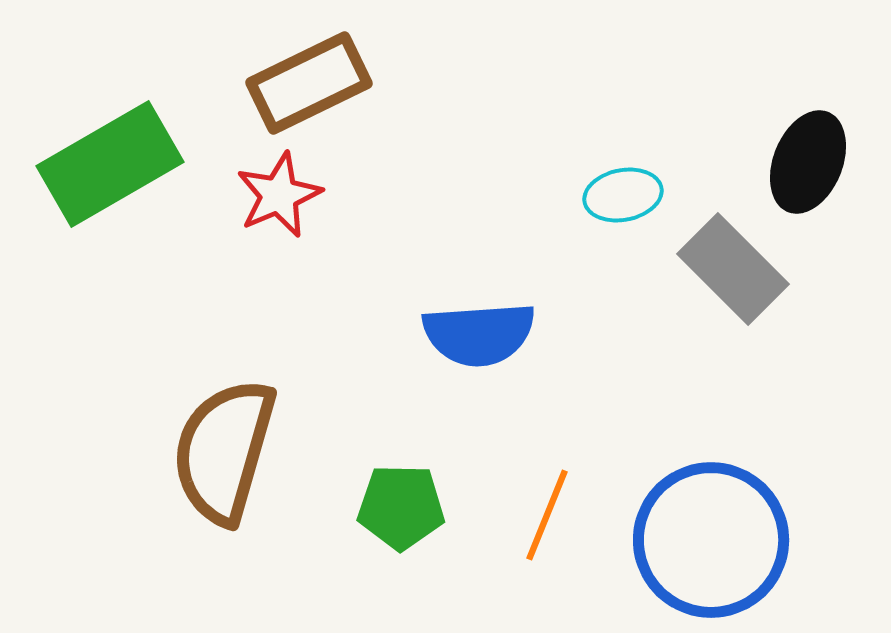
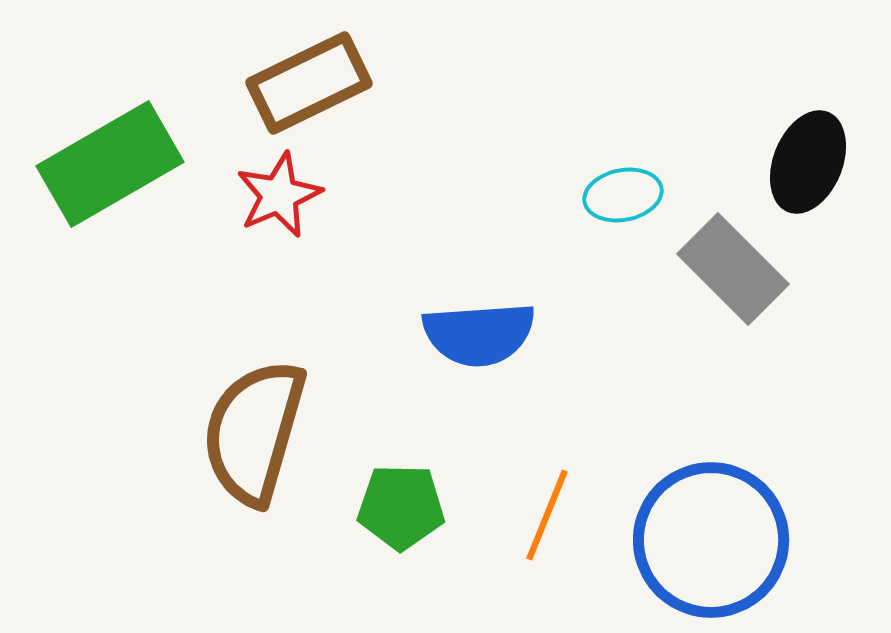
brown semicircle: moved 30 px right, 19 px up
